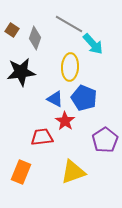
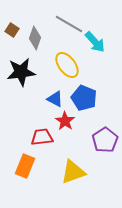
cyan arrow: moved 2 px right, 2 px up
yellow ellipse: moved 3 px left, 2 px up; rotated 40 degrees counterclockwise
orange rectangle: moved 4 px right, 6 px up
